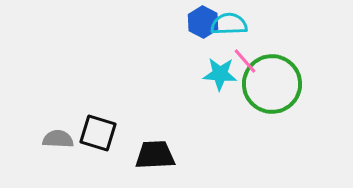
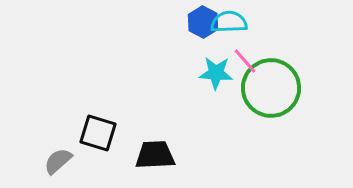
cyan semicircle: moved 2 px up
cyan star: moved 4 px left, 1 px up
green circle: moved 1 px left, 4 px down
gray semicircle: moved 22 px down; rotated 44 degrees counterclockwise
